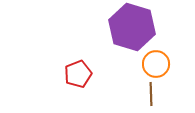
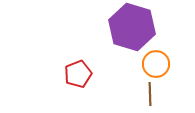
brown line: moved 1 px left
